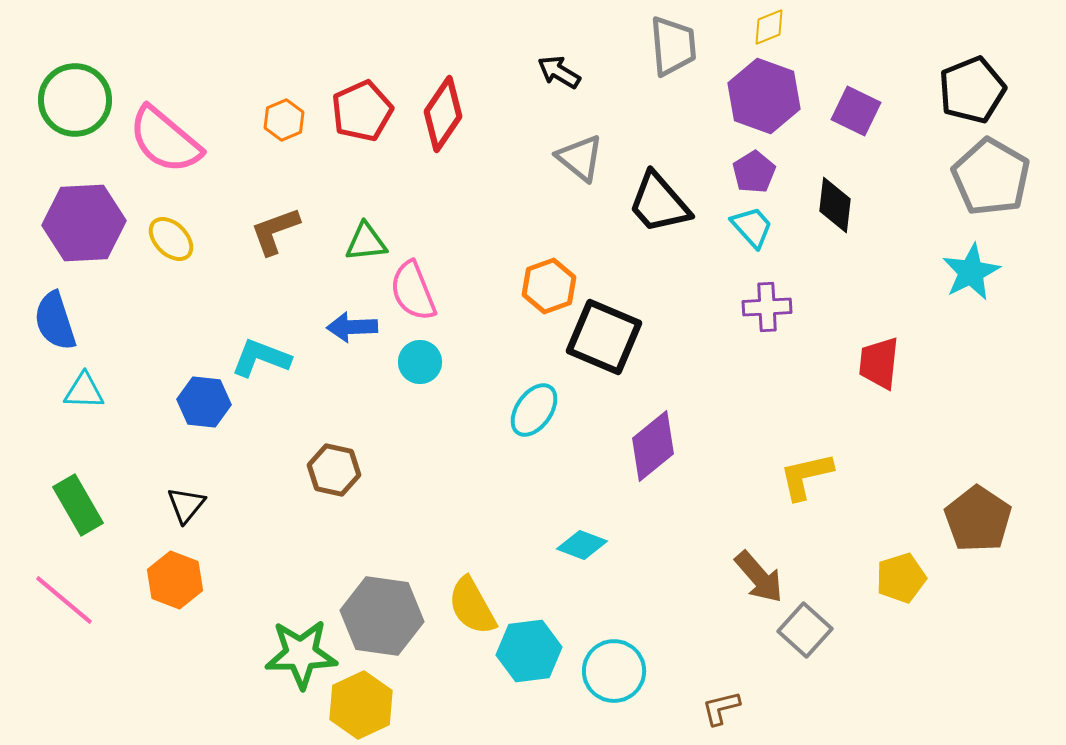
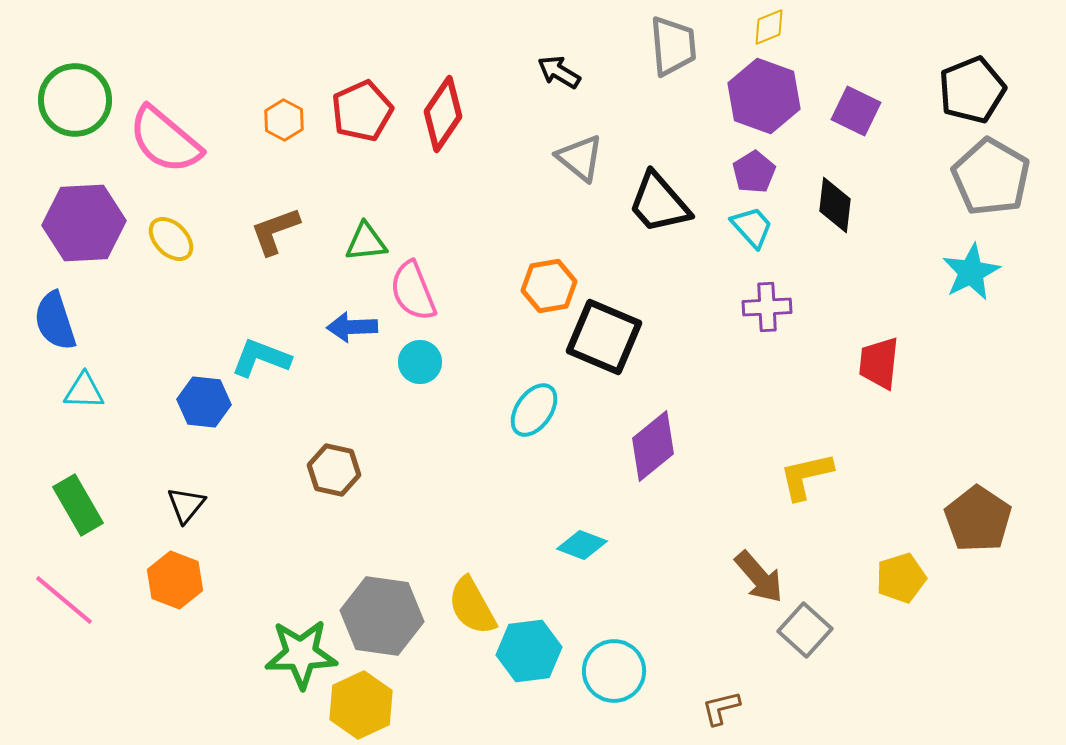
orange hexagon at (284, 120): rotated 9 degrees counterclockwise
orange hexagon at (549, 286): rotated 10 degrees clockwise
